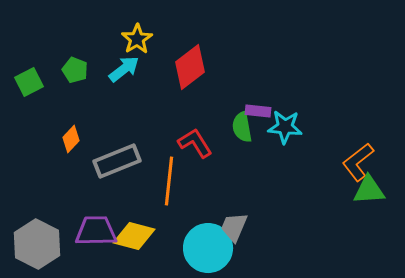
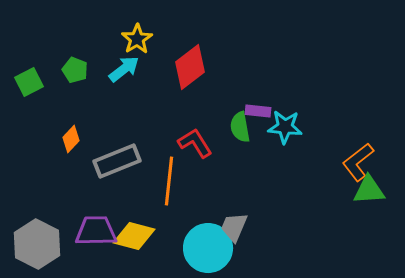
green semicircle: moved 2 px left
